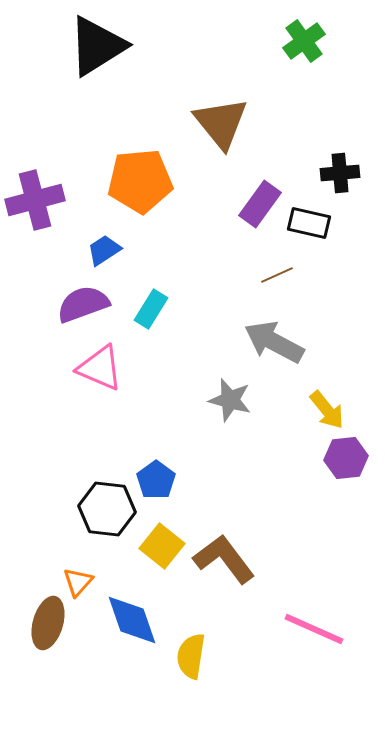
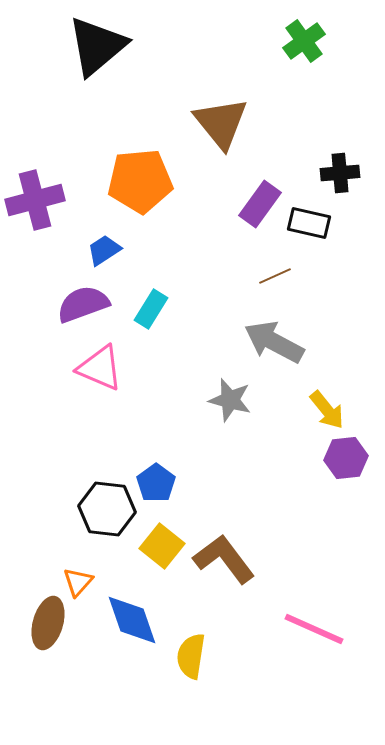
black triangle: rotated 8 degrees counterclockwise
brown line: moved 2 px left, 1 px down
blue pentagon: moved 3 px down
